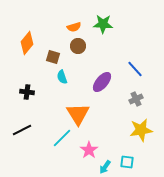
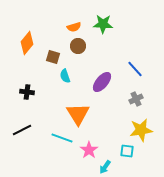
cyan semicircle: moved 3 px right, 1 px up
cyan line: rotated 65 degrees clockwise
cyan square: moved 11 px up
